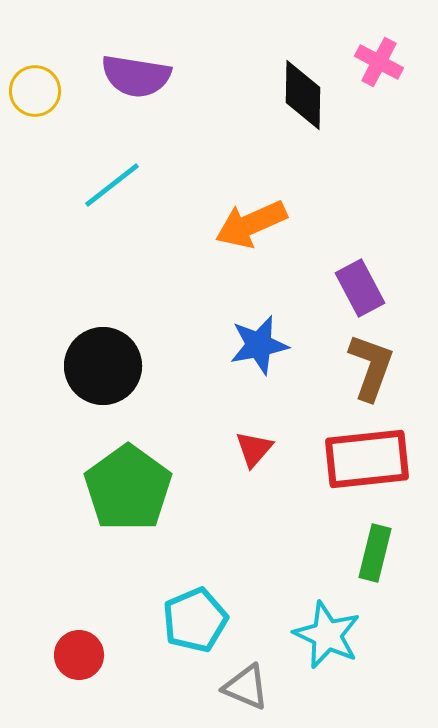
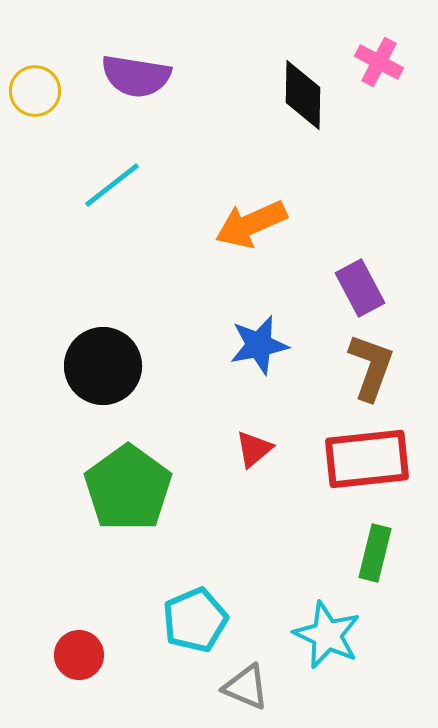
red triangle: rotated 9 degrees clockwise
